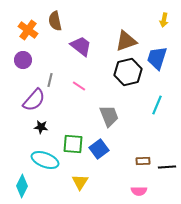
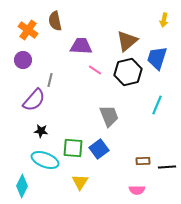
brown triangle: moved 1 px right; rotated 20 degrees counterclockwise
purple trapezoid: rotated 35 degrees counterclockwise
pink line: moved 16 px right, 16 px up
black star: moved 4 px down
green square: moved 4 px down
pink semicircle: moved 2 px left, 1 px up
